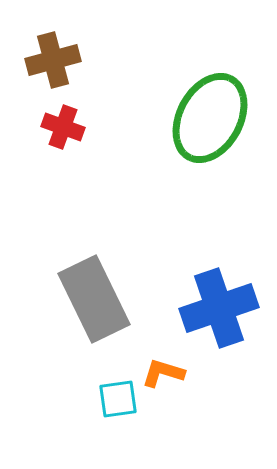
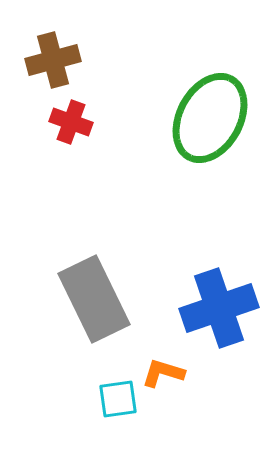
red cross: moved 8 px right, 5 px up
